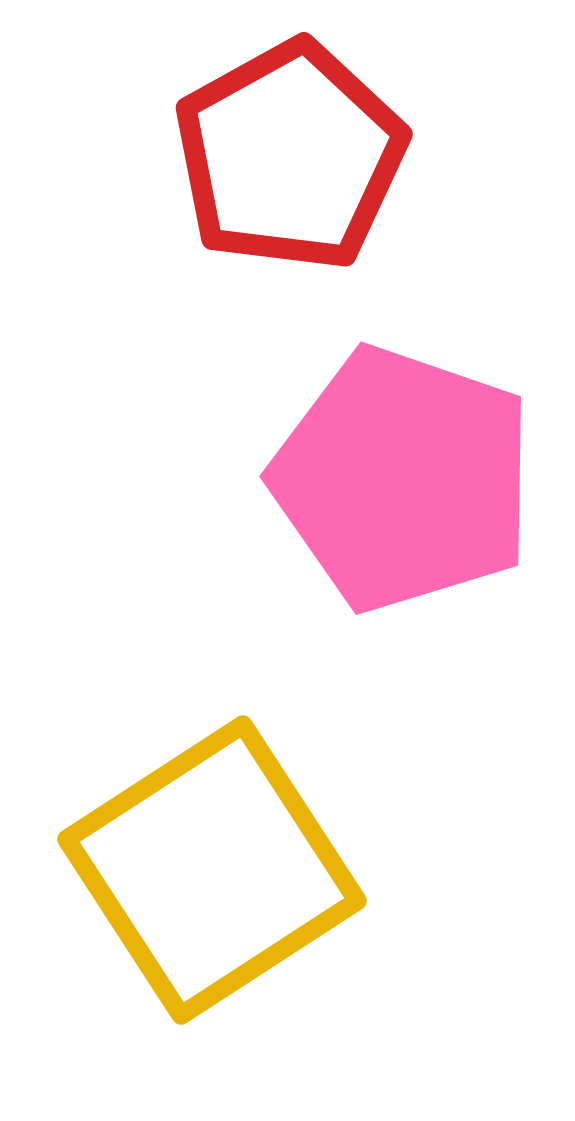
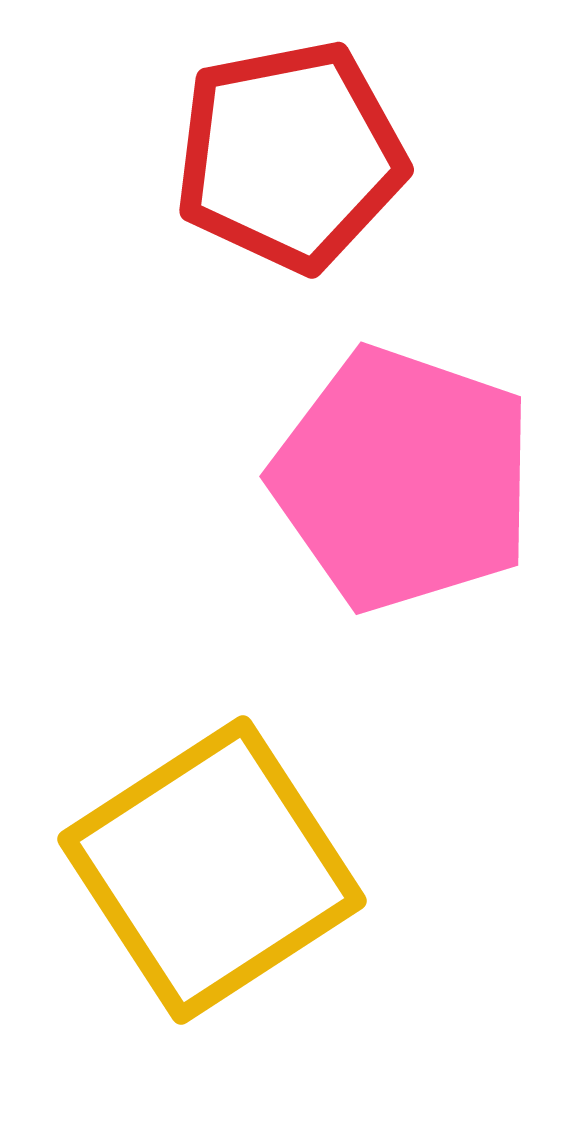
red pentagon: rotated 18 degrees clockwise
